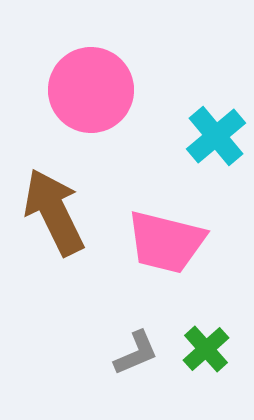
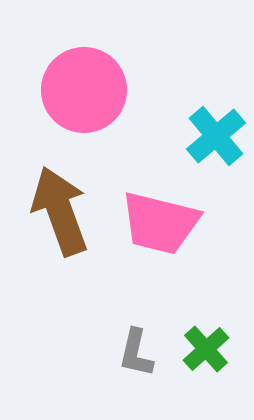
pink circle: moved 7 px left
brown arrow: moved 6 px right, 1 px up; rotated 6 degrees clockwise
pink trapezoid: moved 6 px left, 19 px up
gray L-shape: rotated 126 degrees clockwise
